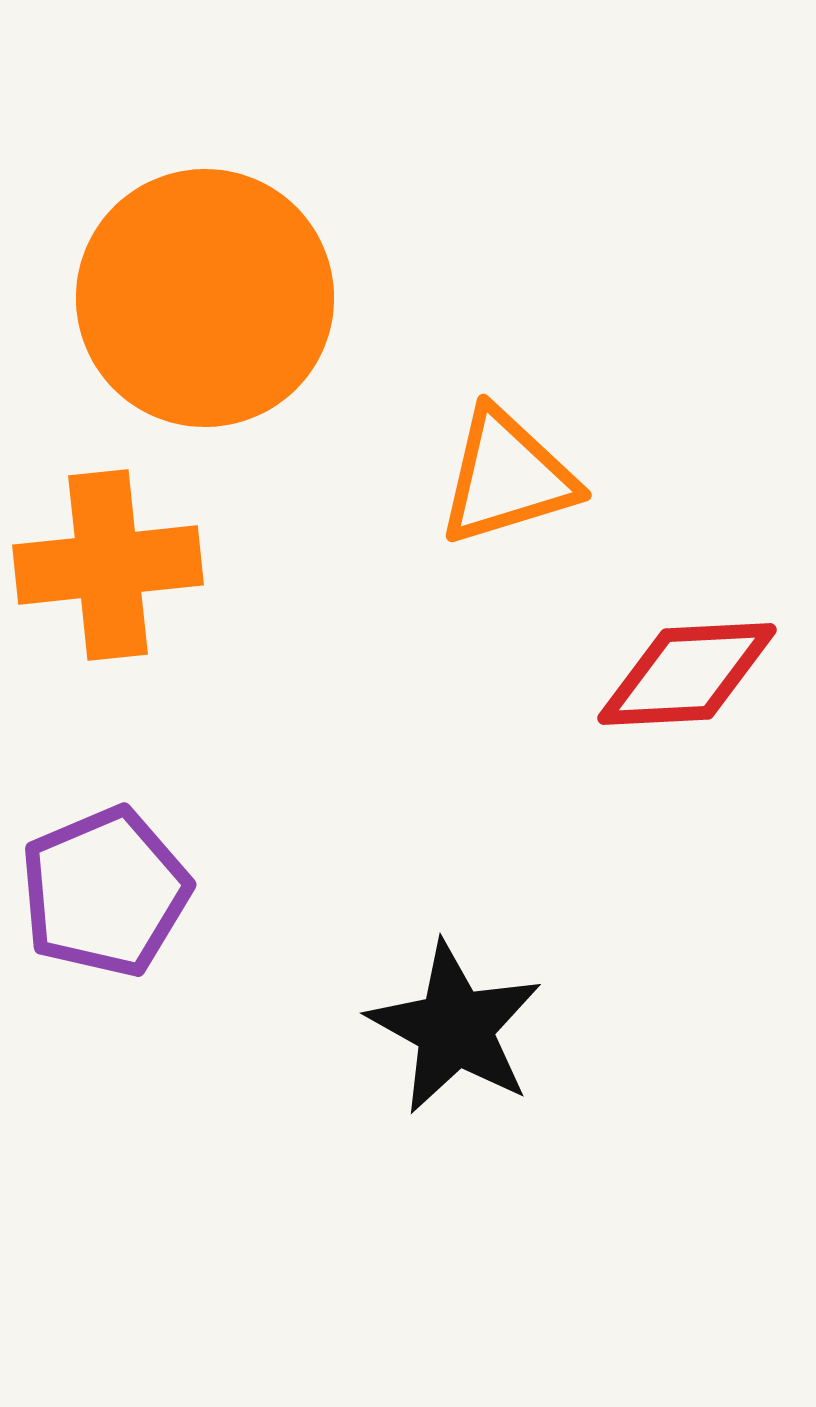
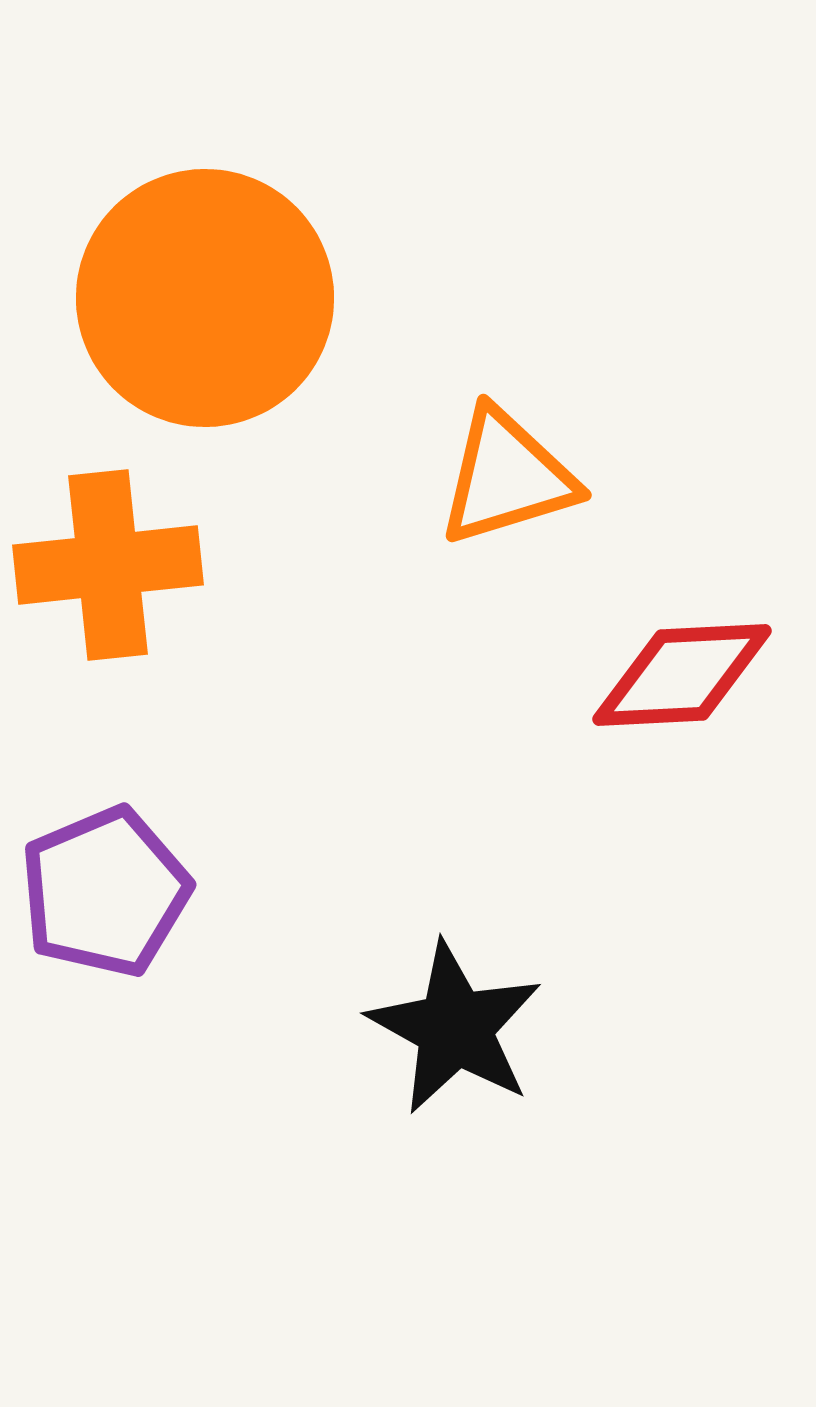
red diamond: moved 5 px left, 1 px down
